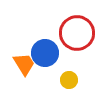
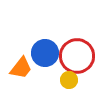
red circle: moved 23 px down
orange trapezoid: moved 3 px left, 4 px down; rotated 70 degrees clockwise
